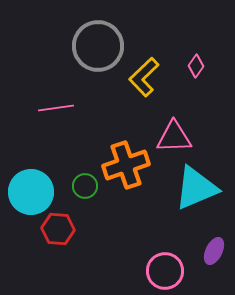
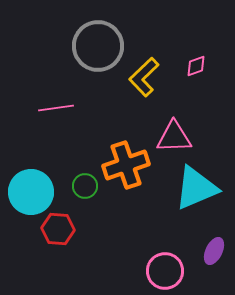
pink diamond: rotated 35 degrees clockwise
